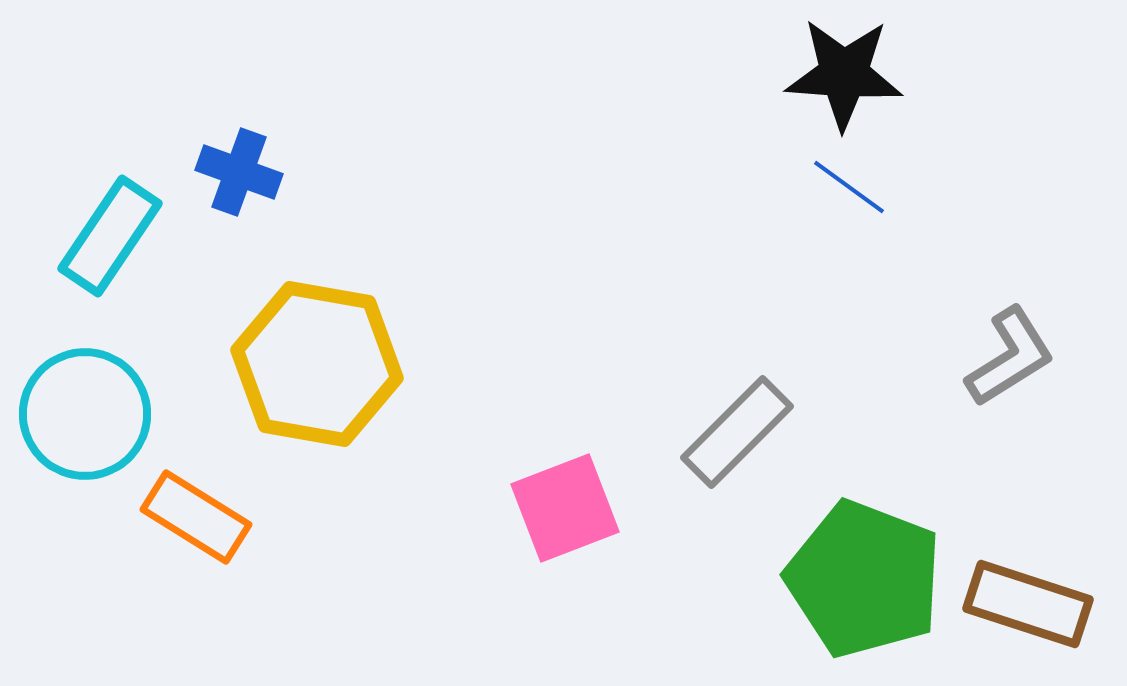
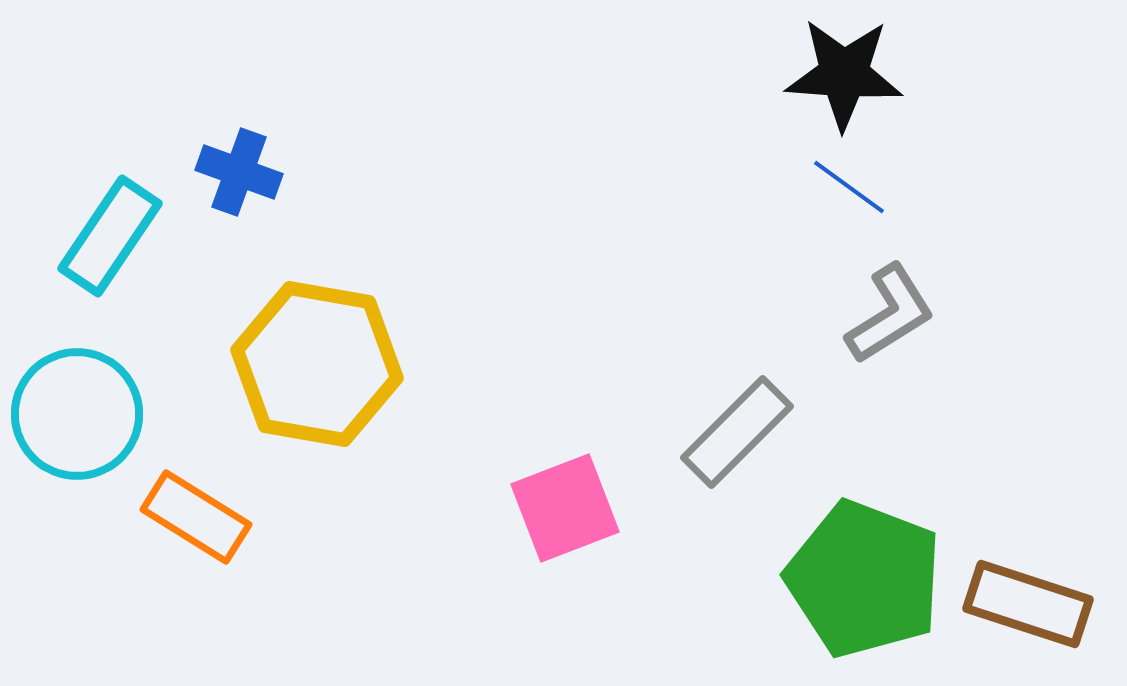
gray L-shape: moved 120 px left, 43 px up
cyan circle: moved 8 px left
